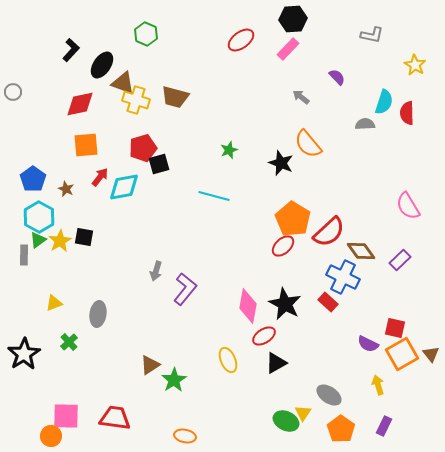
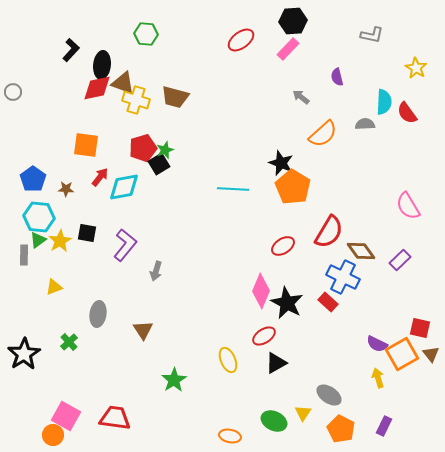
black hexagon at (293, 19): moved 2 px down
green hexagon at (146, 34): rotated 20 degrees counterclockwise
black ellipse at (102, 65): rotated 28 degrees counterclockwise
yellow star at (415, 65): moved 1 px right, 3 px down
purple semicircle at (337, 77): rotated 150 degrees counterclockwise
cyan semicircle at (384, 102): rotated 15 degrees counterclockwise
red diamond at (80, 104): moved 17 px right, 16 px up
red semicircle at (407, 113): rotated 35 degrees counterclockwise
orange semicircle at (308, 144): moved 15 px right, 10 px up; rotated 92 degrees counterclockwise
orange square at (86, 145): rotated 12 degrees clockwise
green star at (229, 150): moved 64 px left
black square at (159, 164): rotated 15 degrees counterclockwise
brown star at (66, 189): rotated 21 degrees counterclockwise
cyan line at (214, 196): moved 19 px right, 7 px up; rotated 12 degrees counterclockwise
cyan hexagon at (39, 217): rotated 24 degrees counterclockwise
orange pentagon at (293, 219): moved 32 px up
red semicircle at (329, 232): rotated 16 degrees counterclockwise
black square at (84, 237): moved 3 px right, 4 px up
red ellipse at (283, 246): rotated 10 degrees clockwise
purple L-shape at (185, 289): moved 60 px left, 44 px up
yellow triangle at (54, 303): moved 16 px up
black star at (285, 304): moved 2 px right, 1 px up
pink diamond at (248, 306): moved 13 px right, 15 px up; rotated 12 degrees clockwise
red square at (395, 328): moved 25 px right
purple semicircle at (368, 344): moved 9 px right
brown triangle at (150, 365): moved 7 px left, 35 px up; rotated 30 degrees counterclockwise
yellow arrow at (378, 385): moved 7 px up
pink square at (66, 416): rotated 28 degrees clockwise
green ellipse at (286, 421): moved 12 px left
orange pentagon at (341, 429): rotated 8 degrees counterclockwise
orange circle at (51, 436): moved 2 px right, 1 px up
orange ellipse at (185, 436): moved 45 px right
